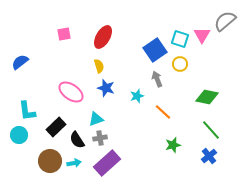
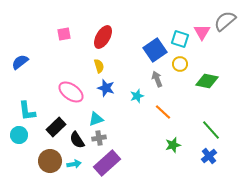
pink triangle: moved 3 px up
green diamond: moved 16 px up
gray cross: moved 1 px left
cyan arrow: moved 1 px down
